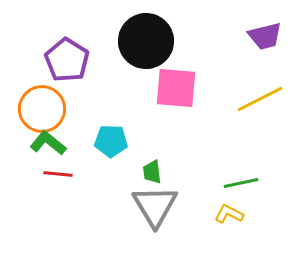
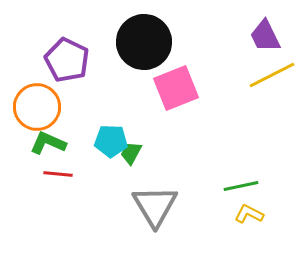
purple trapezoid: rotated 78 degrees clockwise
black circle: moved 2 px left, 1 px down
purple pentagon: rotated 6 degrees counterclockwise
pink square: rotated 27 degrees counterclockwise
yellow line: moved 12 px right, 24 px up
orange circle: moved 5 px left, 2 px up
green L-shape: rotated 15 degrees counterclockwise
green trapezoid: moved 21 px left, 19 px up; rotated 35 degrees clockwise
green line: moved 3 px down
yellow L-shape: moved 20 px right
